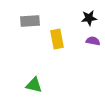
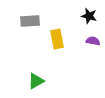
black star: moved 2 px up; rotated 21 degrees clockwise
green triangle: moved 2 px right, 4 px up; rotated 42 degrees counterclockwise
